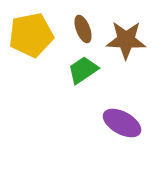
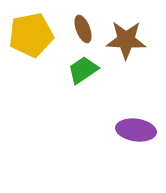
purple ellipse: moved 14 px right, 7 px down; rotated 21 degrees counterclockwise
